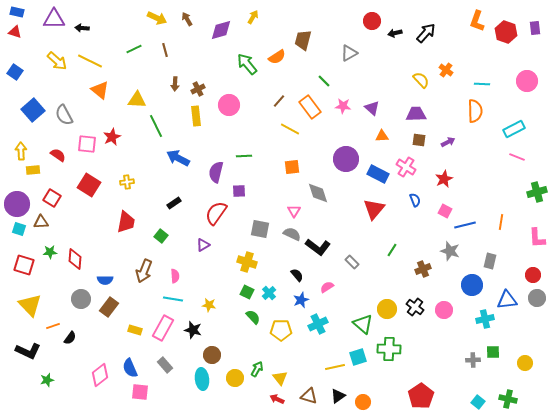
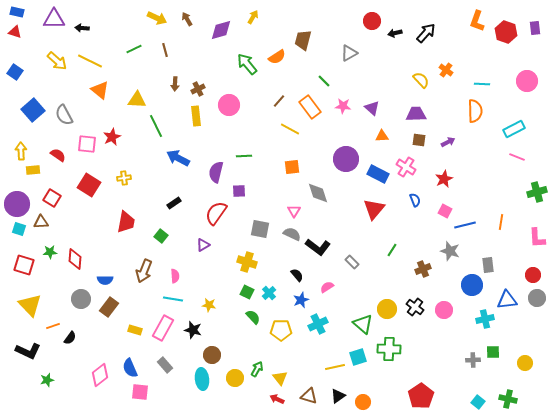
yellow cross at (127, 182): moved 3 px left, 4 px up
gray rectangle at (490, 261): moved 2 px left, 4 px down; rotated 21 degrees counterclockwise
